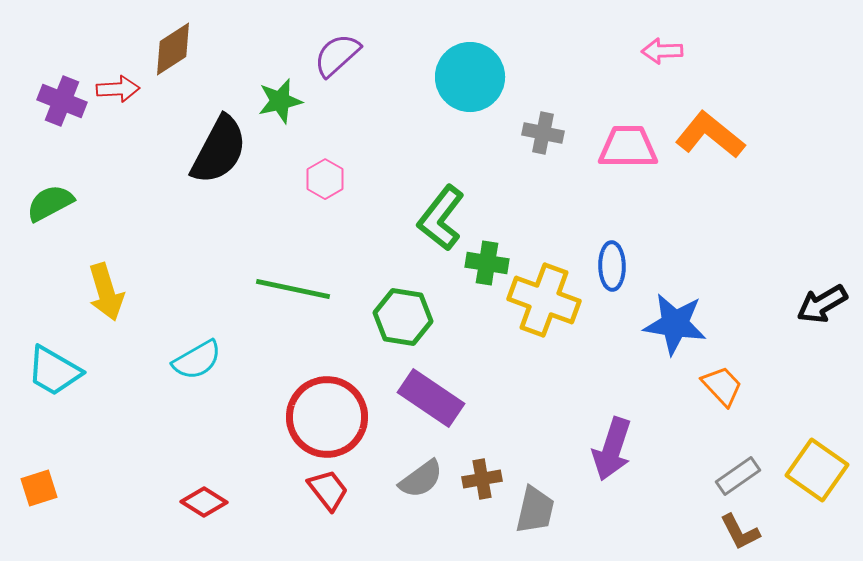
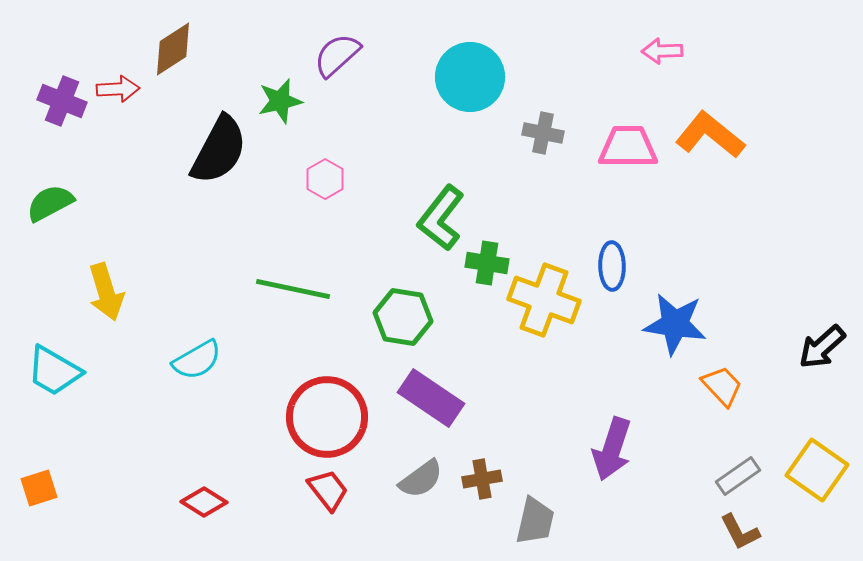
black arrow: moved 43 px down; rotated 12 degrees counterclockwise
gray trapezoid: moved 11 px down
